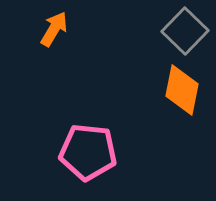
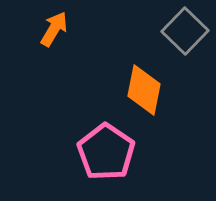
orange diamond: moved 38 px left
pink pentagon: moved 18 px right; rotated 28 degrees clockwise
